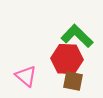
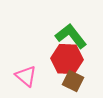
green L-shape: moved 6 px left; rotated 8 degrees clockwise
brown square: rotated 15 degrees clockwise
